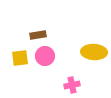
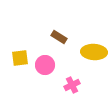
brown rectangle: moved 21 px right, 2 px down; rotated 42 degrees clockwise
pink circle: moved 9 px down
pink cross: rotated 14 degrees counterclockwise
